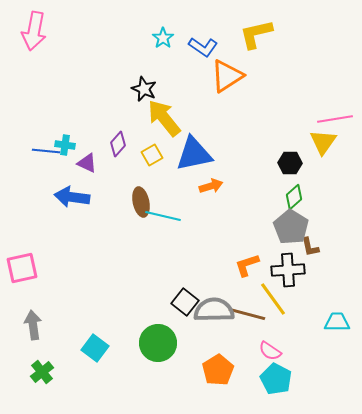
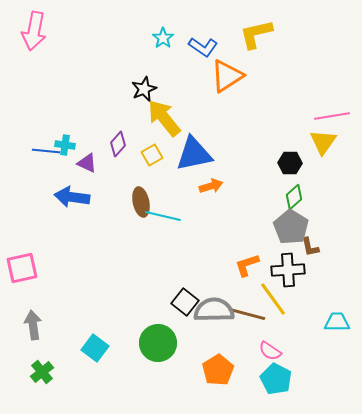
black star: rotated 25 degrees clockwise
pink line: moved 3 px left, 3 px up
